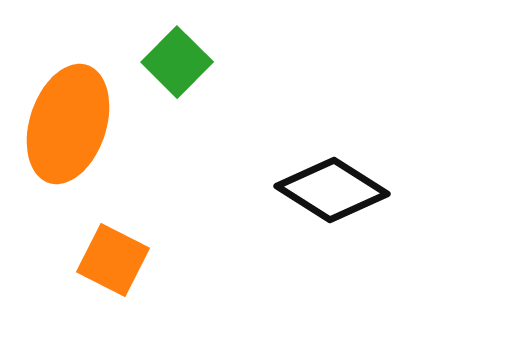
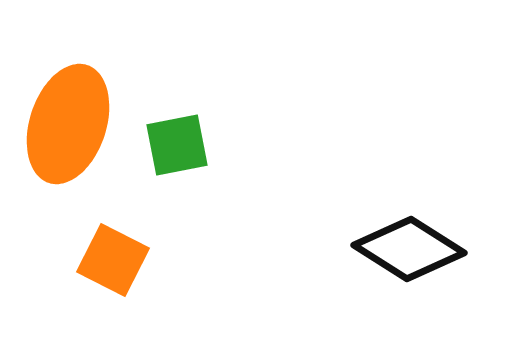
green square: moved 83 px down; rotated 34 degrees clockwise
black diamond: moved 77 px right, 59 px down
